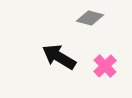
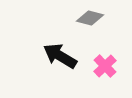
black arrow: moved 1 px right, 1 px up
